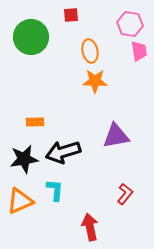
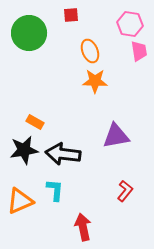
green circle: moved 2 px left, 4 px up
orange ellipse: rotated 10 degrees counterclockwise
orange rectangle: rotated 30 degrees clockwise
black arrow: moved 2 px down; rotated 24 degrees clockwise
black star: moved 9 px up
red L-shape: moved 3 px up
red arrow: moved 7 px left
